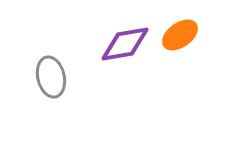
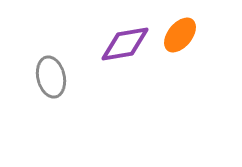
orange ellipse: rotated 15 degrees counterclockwise
